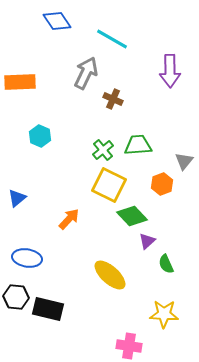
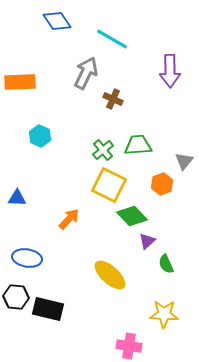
blue triangle: rotated 42 degrees clockwise
